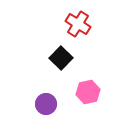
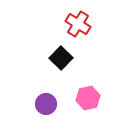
pink hexagon: moved 6 px down
